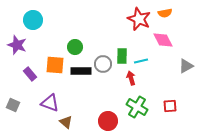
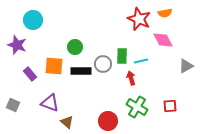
orange square: moved 1 px left, 1 px down
brown triangle: moved 1 px right
